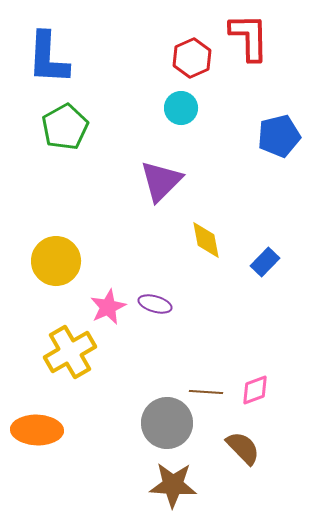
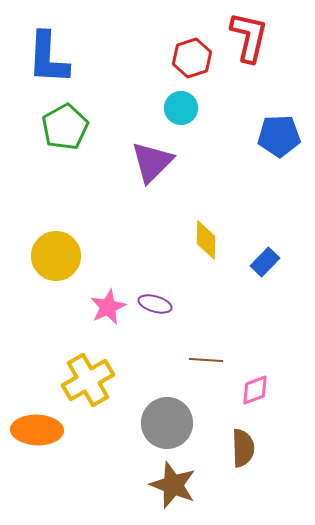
red L-shape: rotated 14 degrees clockwise
red hexagon: rotated 6 degrees clockwise
blue pentagon: rotated 12 degrees clockwise
purple triangle: moved 9 px left, 19 px up
yellow diamond: rotated 12 degrees clockwise
yellow circle: moved 5 px up
yellow cross: moved 18 px right, 28 px down
brown line: moved 32 px up
brown semicircle: rotated 42 degrees clockwise
brown star: rotated 18 degrees clockwise
